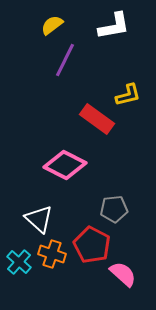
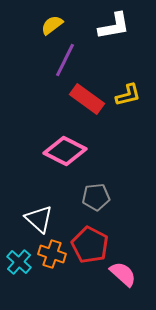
red rectangle: moved 10 px left, 20 px up
pink diamond: moved 14 px up
gray pentagon: moved 18 px left, 12 px up
red pentagon: moved 2 px left
